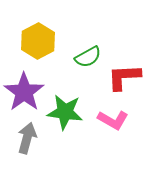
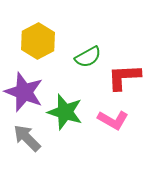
purple star: rotated 15 degrees counterclockwise
green star: rotated 9 degrees clockwise
gray arrow: rotated 60 degrees counterclockwise
